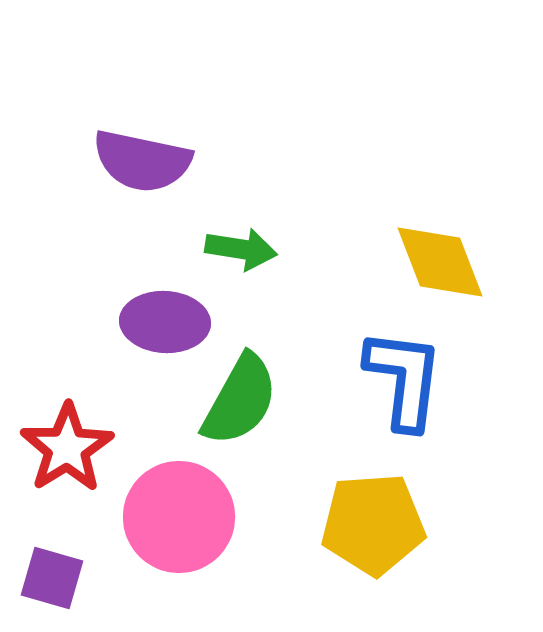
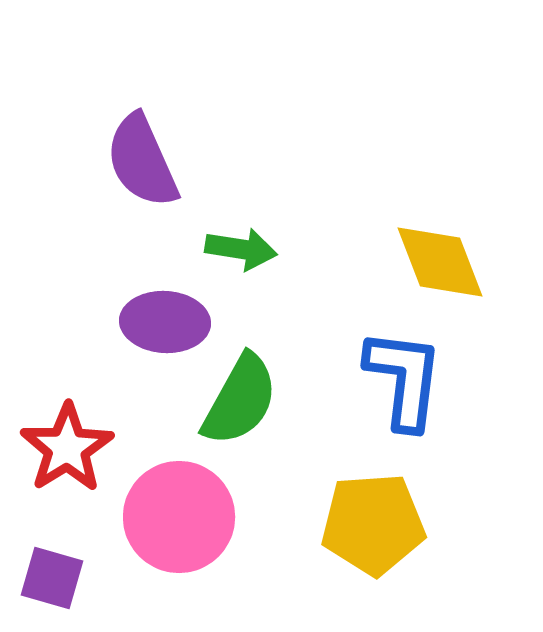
purple semicircle: rotated 54 degrees clockwise
